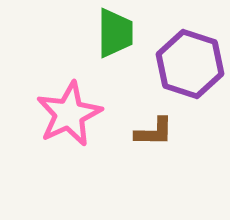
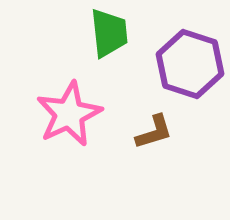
green trapezoid: moved 6 px left; rotated 6 degrees counterclockwise
brown L-shape: rotated 18 degrees counterclockwise
